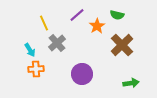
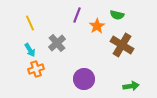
purple line: rotated 28 degrees counterclockwise
yellow line: moved 14 px left
brown cross: rotated 15 degrees counterclockwise
orange cross: rotated 14 degrees counterclockwise
purple circle: moved 2 px right, 5 px down
green arrow: moved 3 px down
